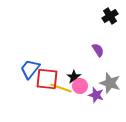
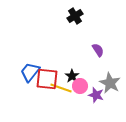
black cross: moved 35 px left
blue trapezoid: moved 3 px down
black star: moved 2 px left, 1 px up
gray star: rotated 10 degrees clockwise
